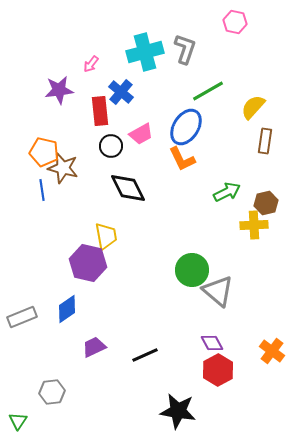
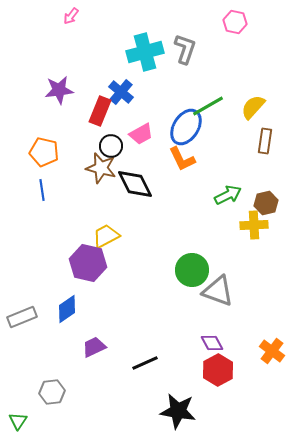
pink arrow: moved 20 px left, 48 px up
green line: moved 15 px down
red rectangle: rotated 28 degrees clockwise
brown star: moved 38 px right
black diamond: moved 7 px right, 4 px up
green arrow: moved 1 px right, 3 px down
yellow trapezoid: rotated 108 degrees counterclockwise
gray triangle: rotated 20 degrees counterclockwise
black line: moved 8 px down
